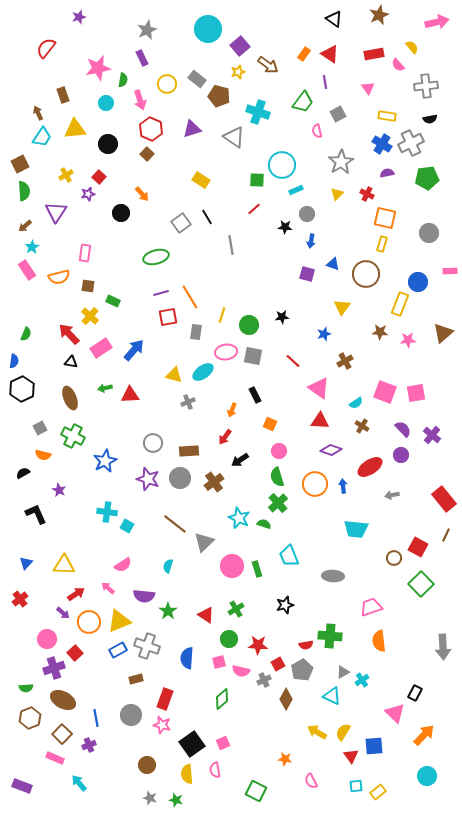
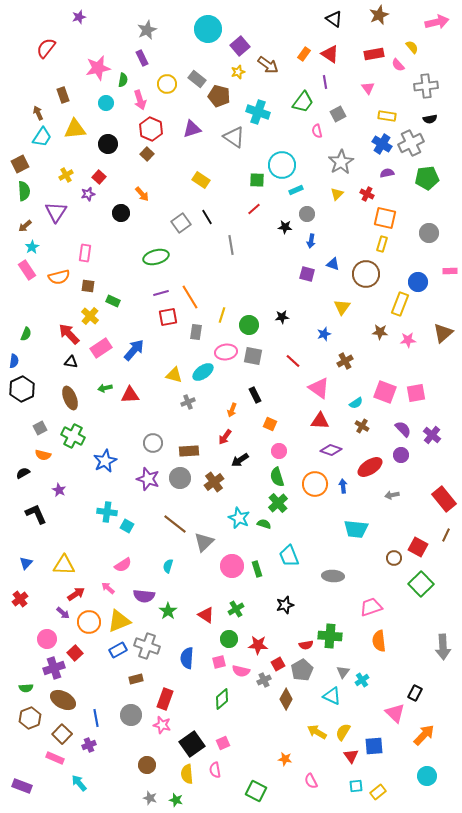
gray triangle at (343, 672): rotated 24 degrees counterclockwise
